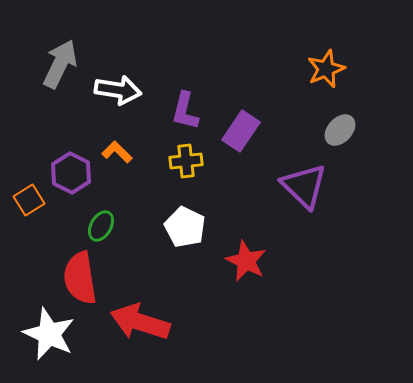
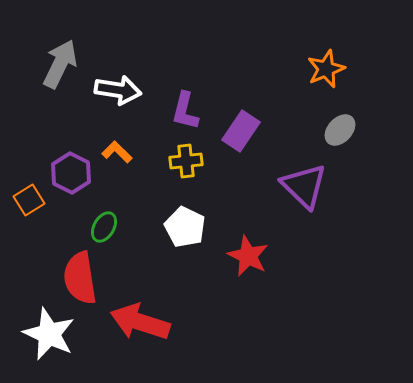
green ellipse: moved 3 px right, 1 px down
red star: moved 2 px right, 5 px up
